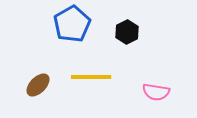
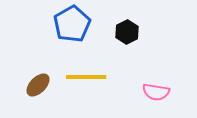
yellow line: moved 5 px left
